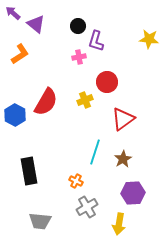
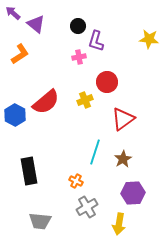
red semicircle: rotated 20 degrees clockwise
